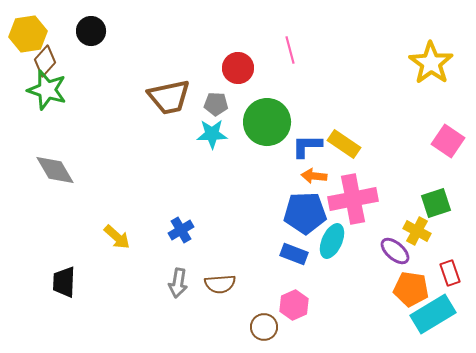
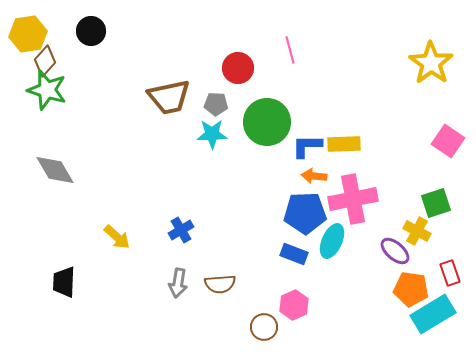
yellow rectangle: rotated 36 degrees counterclockwise
